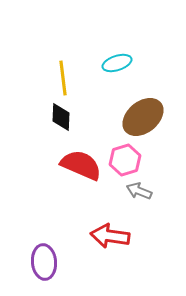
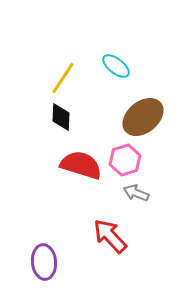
cyan ellipse: moved 1 px left, 3 px down; rotated 56 degrees clockwise
yellow line: rotated 40 degrees clockwise
red semicircle: rotated 6 degrees counterclockwise
gray arrow: moved 3 px left, 2 px down
red arrow: rotated 39 degrees clockwise
